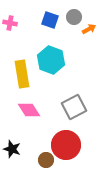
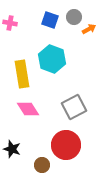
cyan hexagon: moved 1 px right, 1 px up
pink diamond: moved 1 px left, 1 px up
brown circle: moved 4 px left, 5 px down
